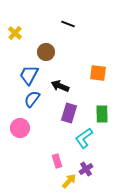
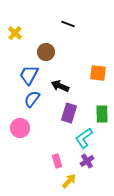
purple cross: moved 1 px right, 8 px up
